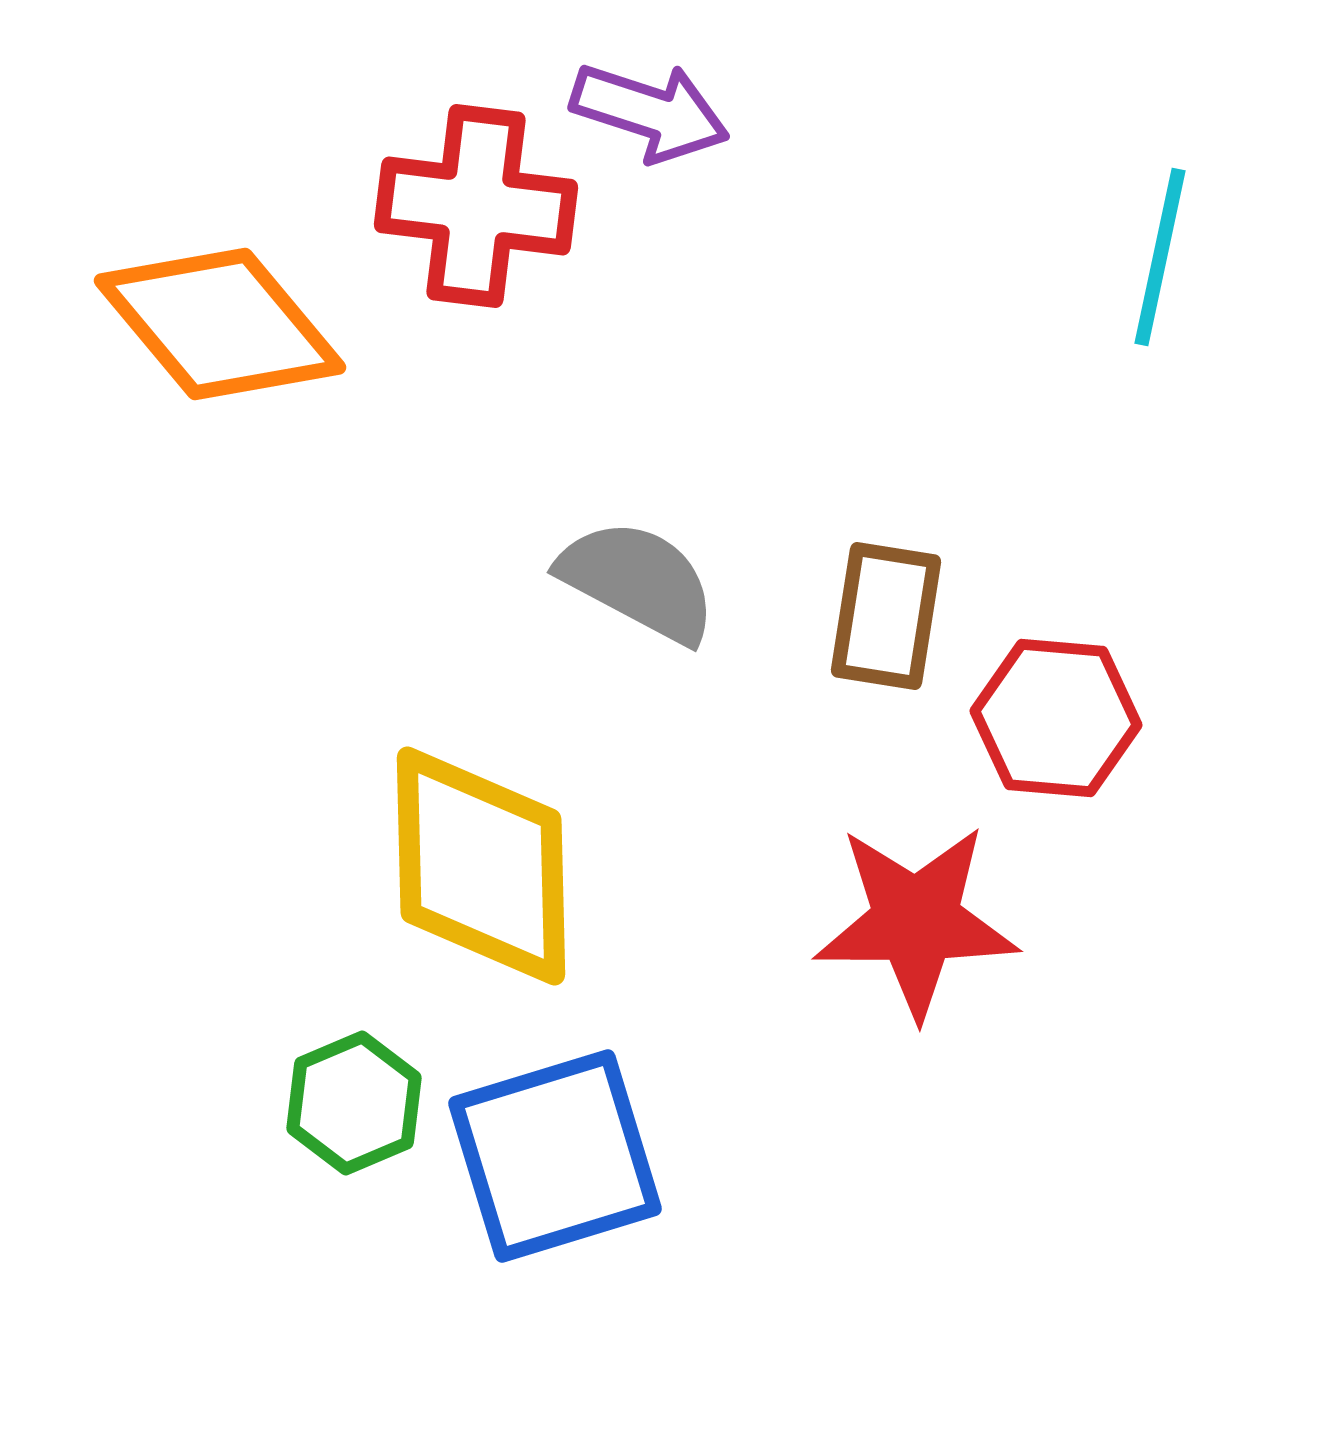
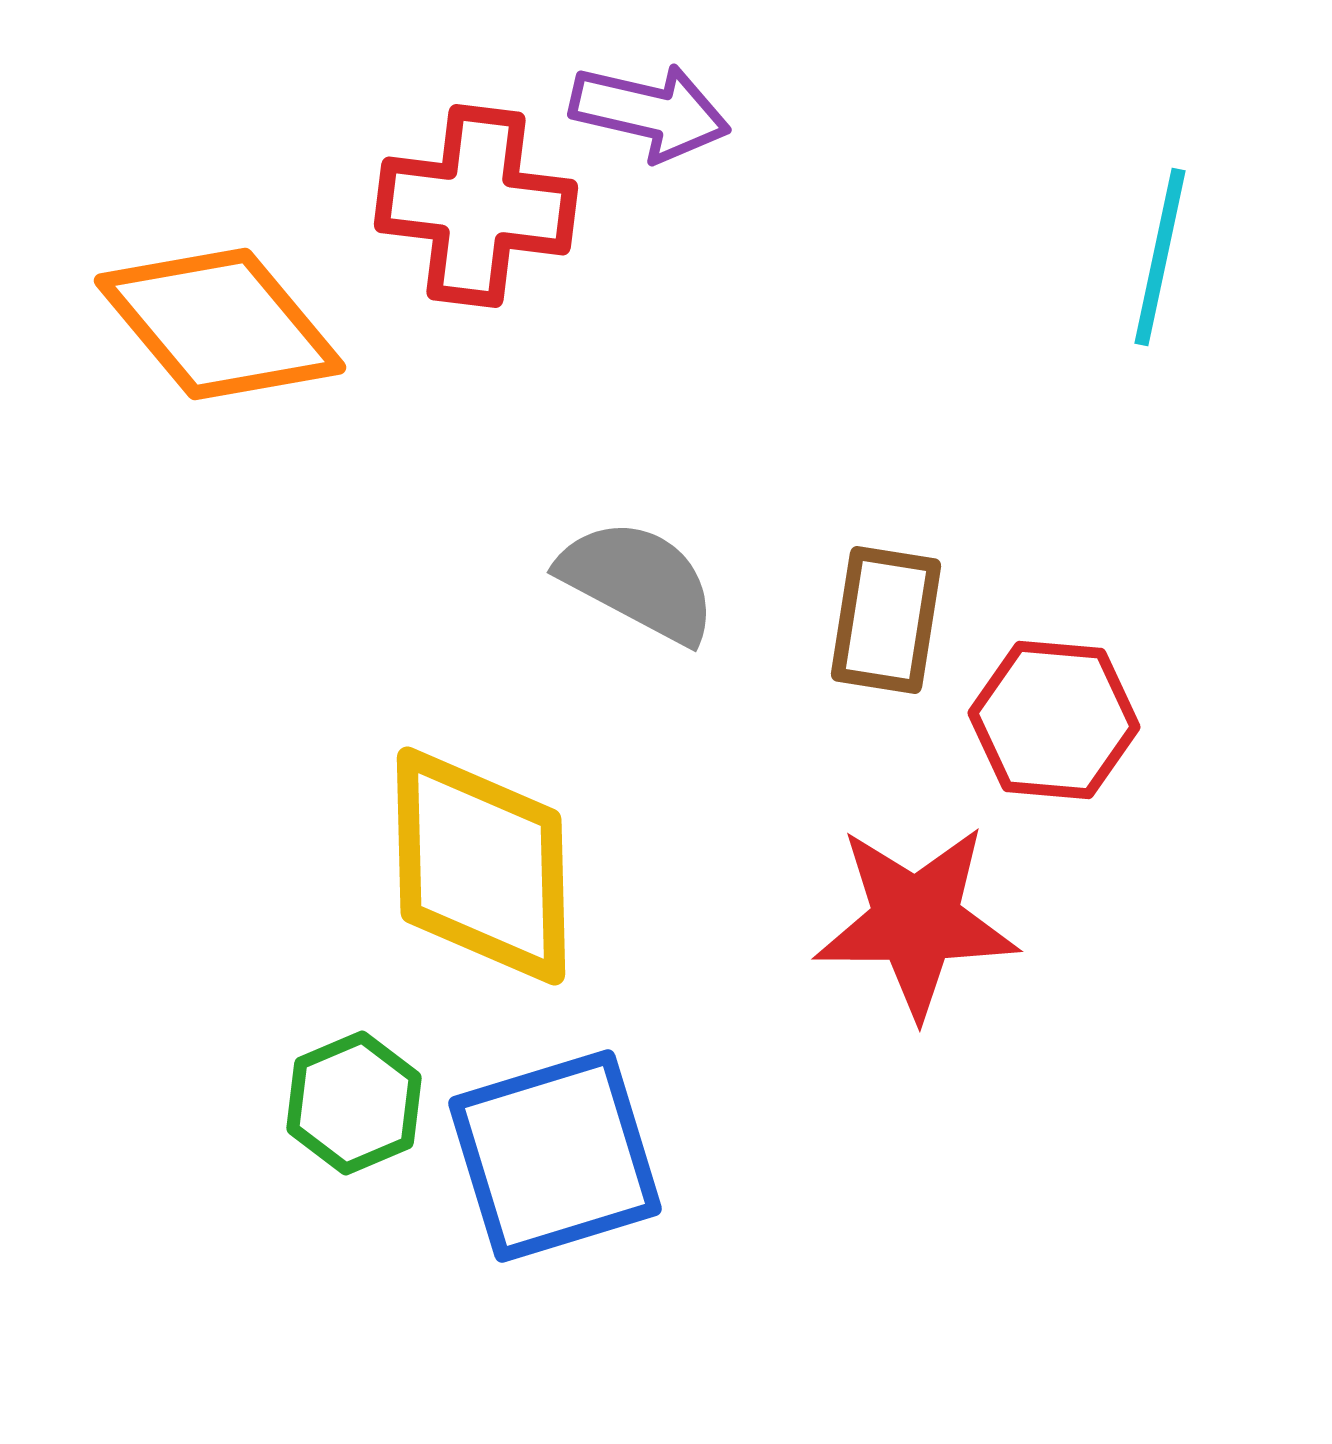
purple arrow: rotated 5 degrees counterclockwise
brown rectangle: moved 4 px down
red hexagon: moved 2 px left, 2 px down
